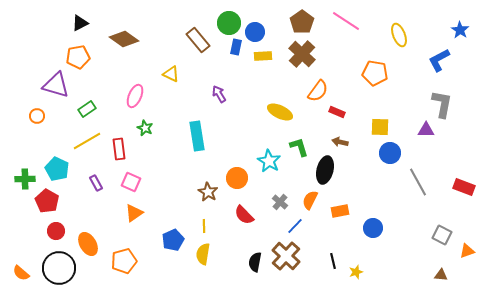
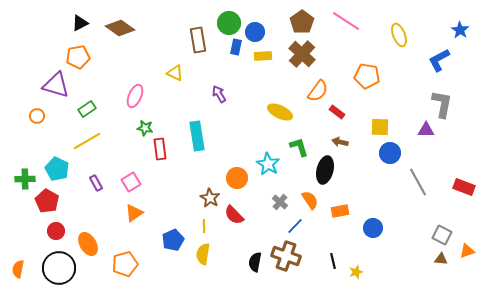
brown diamond at (124, 39): moved 4 px left, 11 px up
brown rectangle at (198, 40): rotated 30 degrees clockwise
orange pentagon at (375, 73): moved 8 px left, 3 px down
yellow triangle at (171, 74): moved 4 px right, 1 px up
red rectangle at (337, 112): rotated 14 degrees clockwise
green star at (145, 128): rotated 14 degrees counterclockwise
red rectangle at (119, 149): moved 41 px right
cyan star at (269, 161): moved 1 px left, 3 px down
pink square at (131, 182): rotated 36 degrees clockwise
brown star at (208, 192): moved 2 px right, 6 px down
orange semicircle at (310, 200): rotated 120 degrees clockwise
red semicircle at (244, 215): moved 10 px left
brown cross at (286, 256): rotated 24 degrees counterclockwise
orange pentagon at (124, 261): moved 1 px right, 3 px down
orange semicircle at (21, 273): moved 3 px left, 4 px up; rotated 60 degrees clockwise
brown triangle at (441, 275): moved 16 px up
